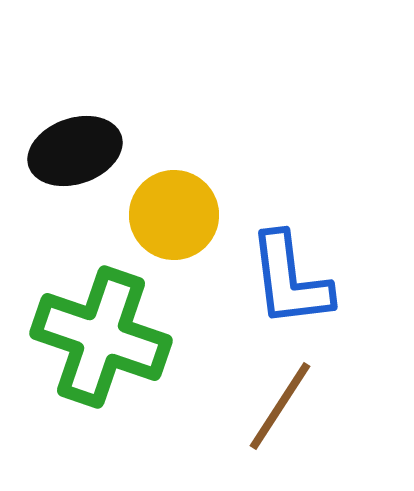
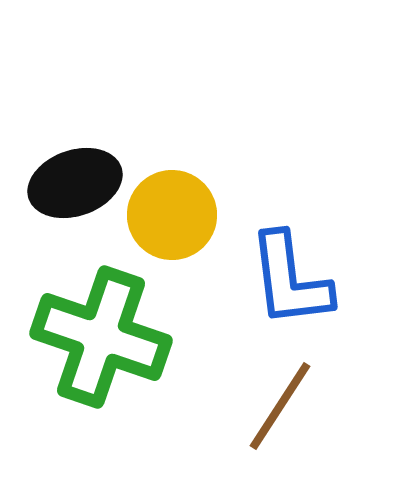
black ellipse: moved 32 px down
yellow circle: moved 2 px left
